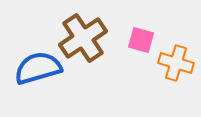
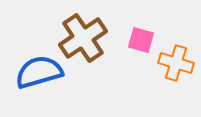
blue semicircle: moved 1 px right, 4 px down
